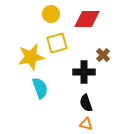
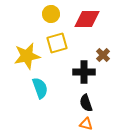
yellow star: moved 4 px left, 1 px up
